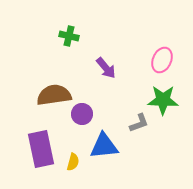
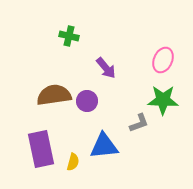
pink ellipse: moved 1 px right
purple circle: moved 5 px right, 13 px up
